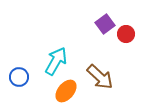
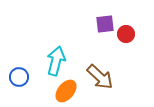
purple square: rotated 30 degrees clockwise
cyan arrow: rotated 16 degrees counterclockwise
